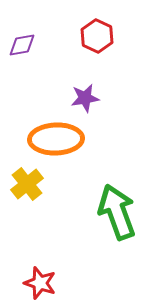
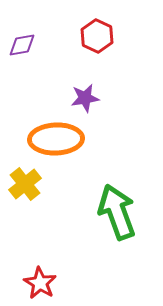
yellow cross: moved 2 px left
red star: rotated 12 degrees clockwise
